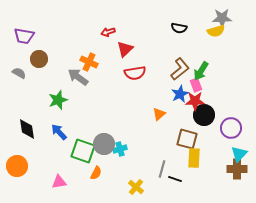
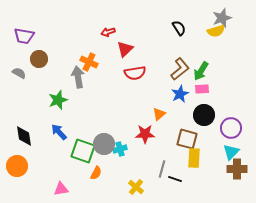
gray star: rotated 18 degrees counterclockwise
black semicircle: rotated 133 degrees counterclockwise
gray arrow: rotated 45 degrees clockwise
pink rectangle: moved 6 px right, 4 px down; rotated 72 degrees counterclockwise
red star: moved 50 px left, 33 px down
black diamond: moved 3 px left, 7 px down
cyan triangle: moved 8 px left, 2 px up
pink triangle: moved 2 px right, 7 px down
